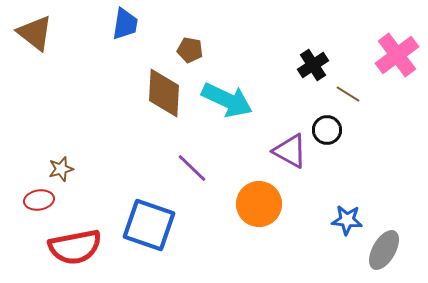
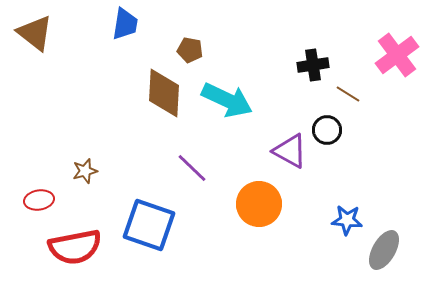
black cross: rotated 24 degrees clockwise
brown star: moved 24 px right, 2 px down
